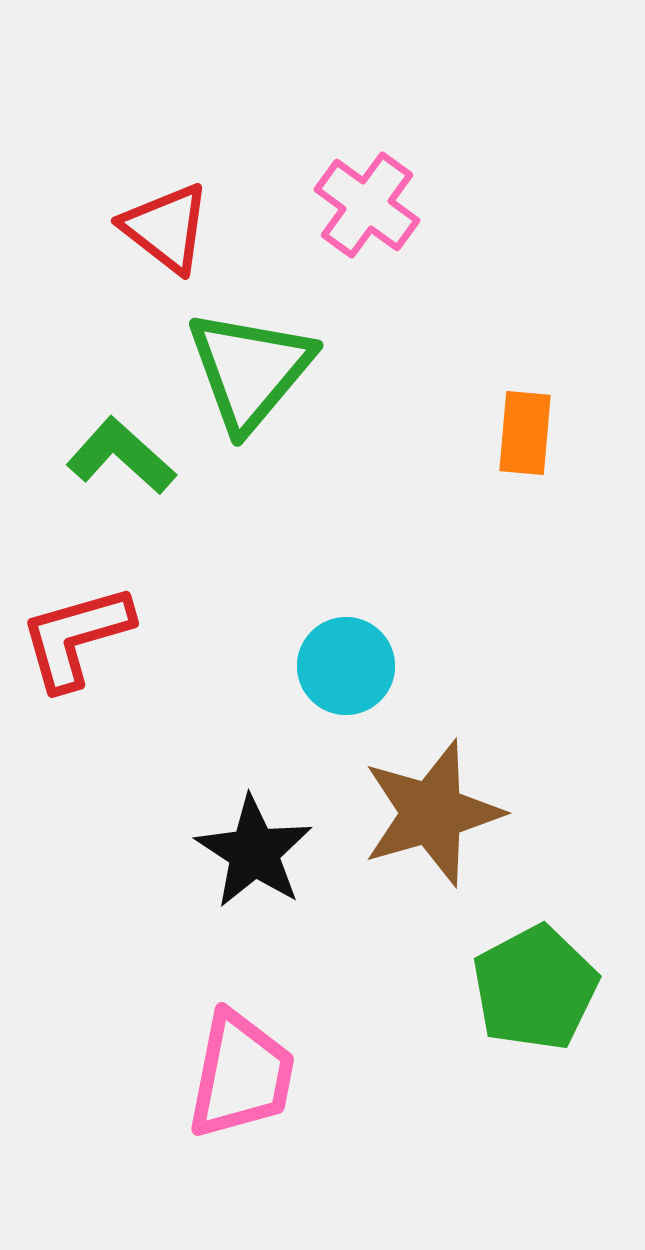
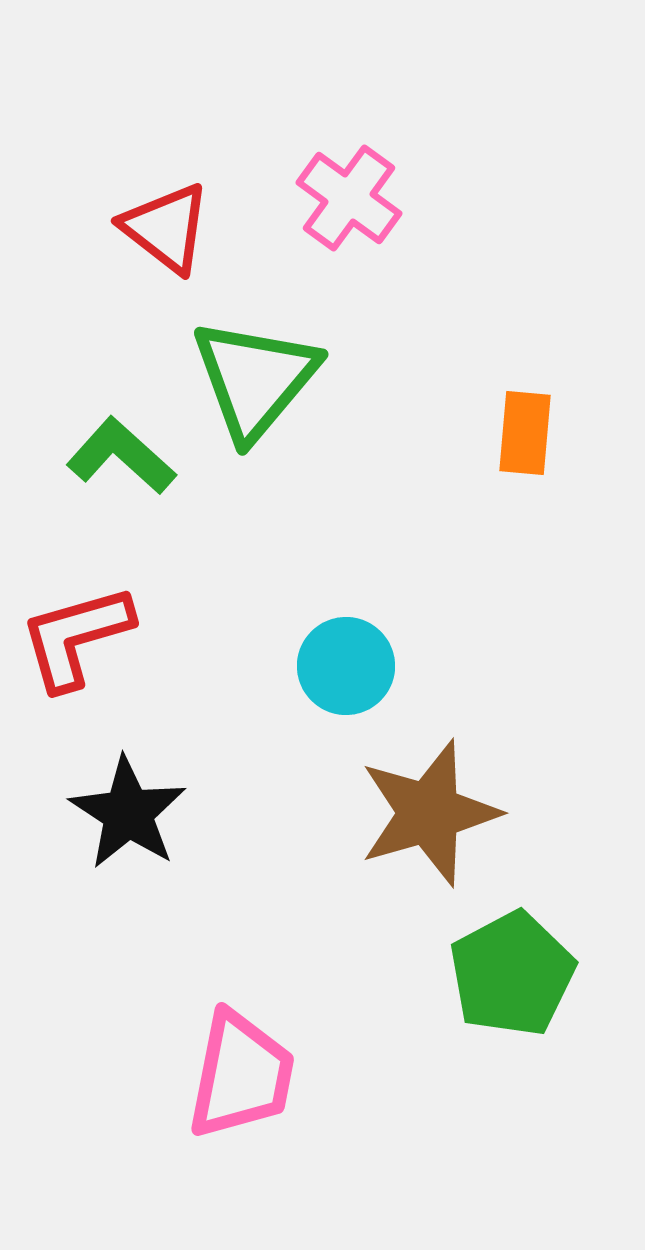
pink cross: moved 18 px left, 7 px up
green triangle: moved 5 px right, 9 px down
brown star: moved 3 px left
black star: moved 126 px left, 39 px up
green pentagon: moved 23 px left, 14 px up
